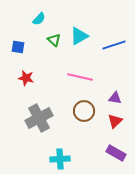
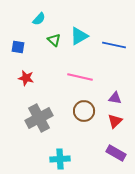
blue line: rotated 30 degrees clockwise
